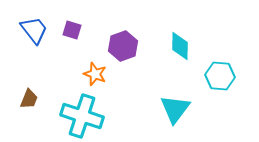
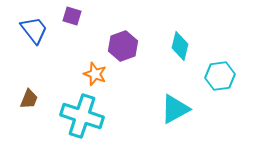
purple square: moved 14 px up
cyan diamond: rotated 12 degrees clockwise
cyan hexagon: rotated 12 degrees counterclockwise
cyan triangle: rotated 24 degrees clockwise
